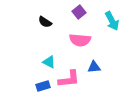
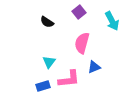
black semicircle: moved 2 px right
pink semicircle: moved 2 px right, 3 px down; rotated 100 degrees clockwise
cyan triangle: rotated 40 degrees clockwise
blue triangle: rotated 16 degrees counterclockwise
